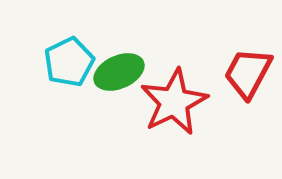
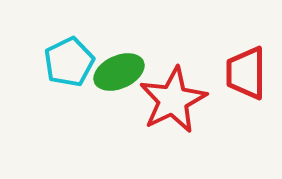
red trapezoid: moved 2 px left; rotated 28 degrees counterclockwise
red star: moved 1 px left, 2 px up
